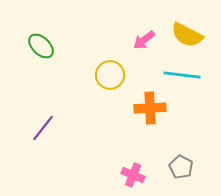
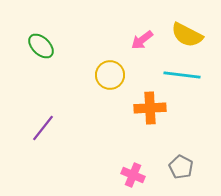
pink arrow: moved 2 px left
